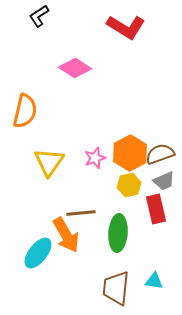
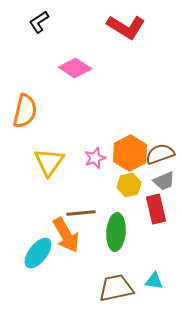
black L-shape: moved 6 px down
green ellipse: moved 2 px left, 1 px up
brown trapezoid: rotated 72 degrees clockwise
